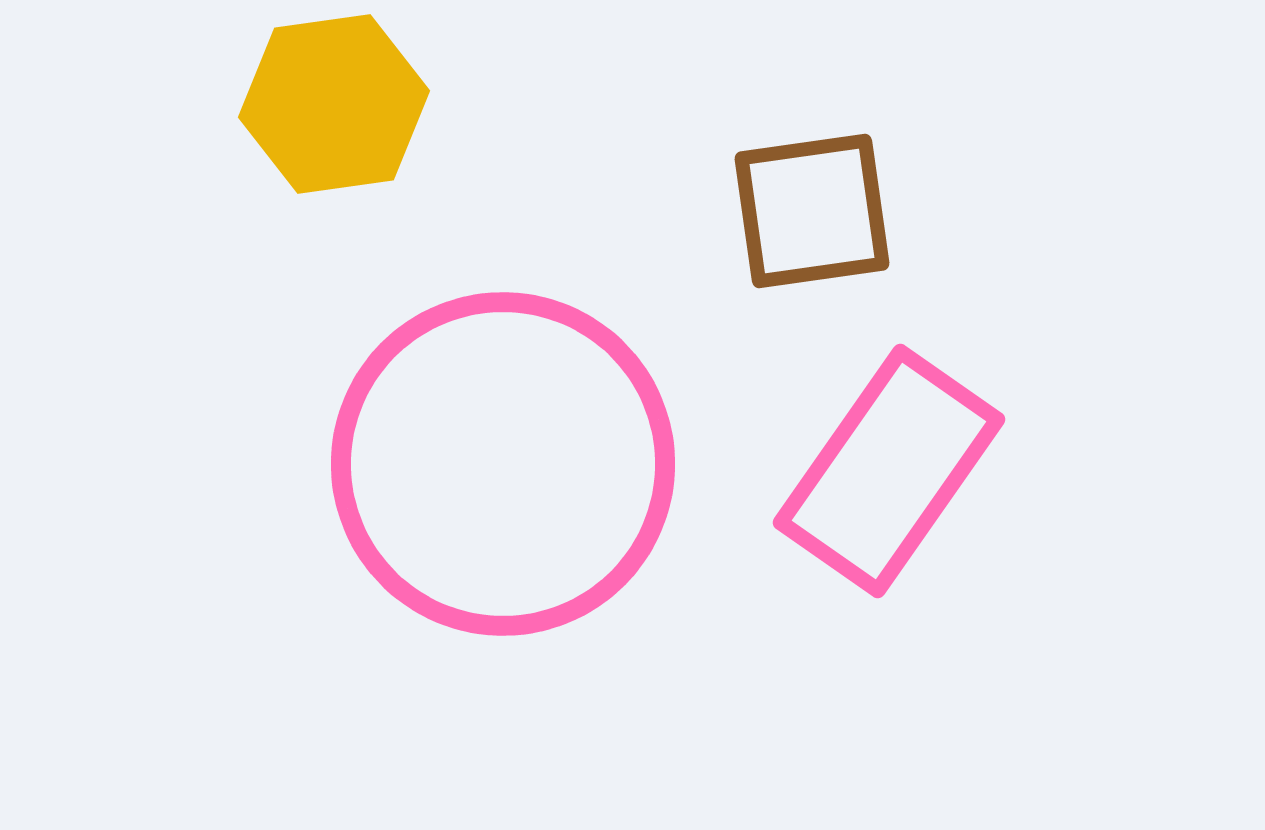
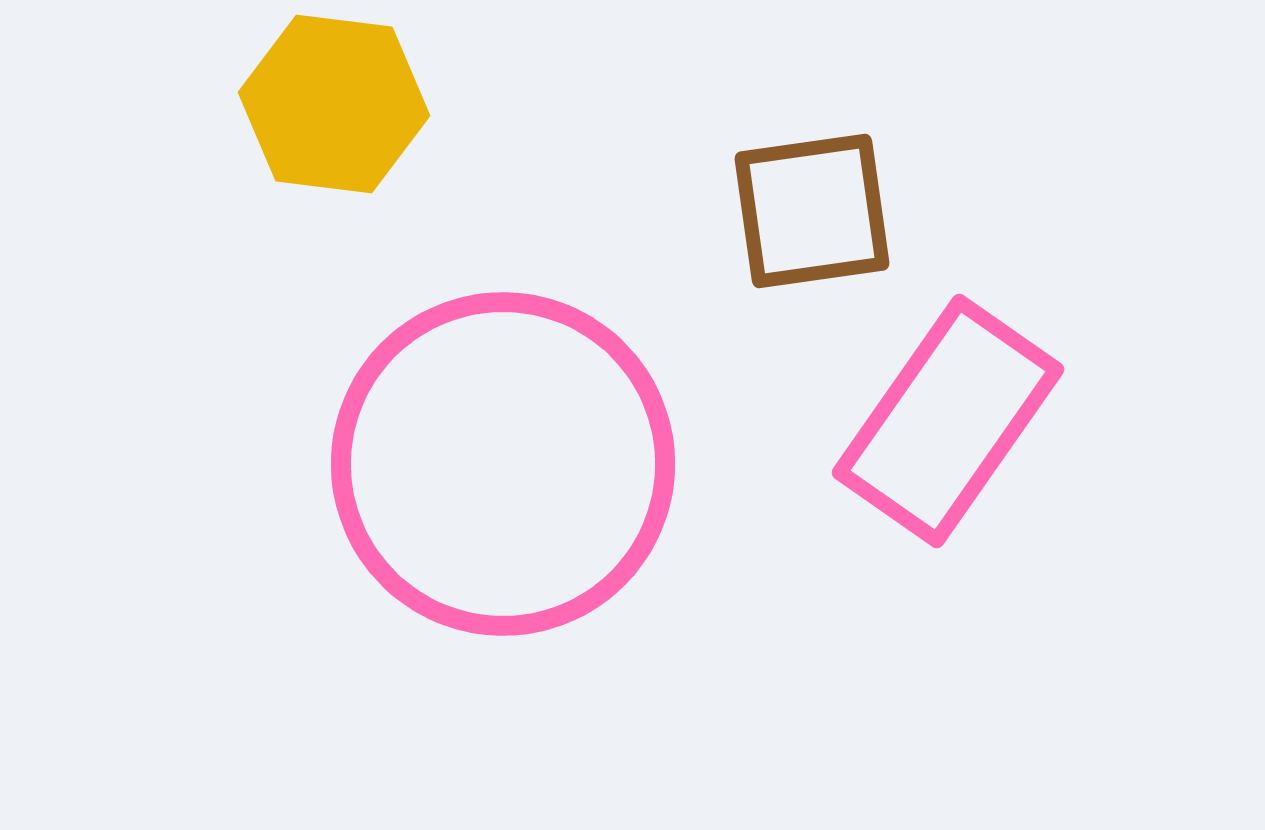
yellow hexagon: rotated 15 degrees clockwise
pink rectangle: moved 59 px right, 50 px up
